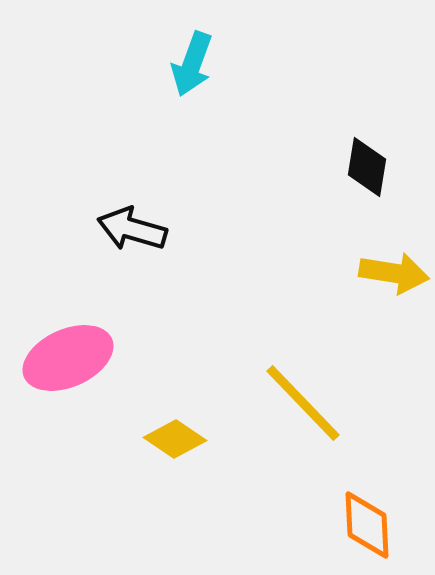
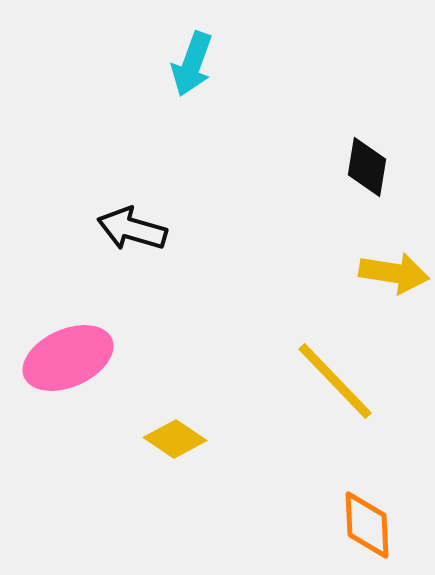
yellow line: moved 32 px right, 22 px up
